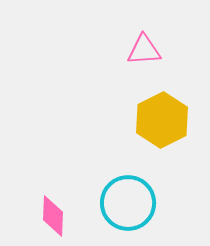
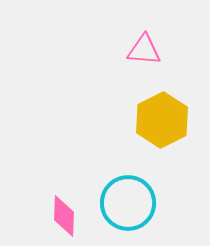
pink triangle: rotated 9 degrees clockwise
pink diamond: moved 11 px right
